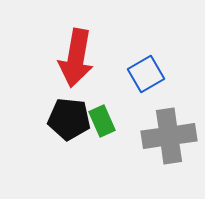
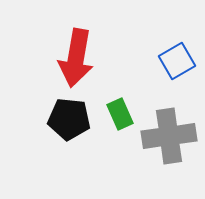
blue square: moved 31 px right, 13 px up
green rectangle: moved 18 px right, 7 px up
